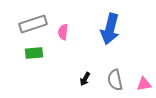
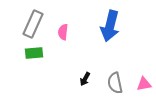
gray rectangle: rotated 48 degrees counterclockwise
blue arrow: moved 3 px up
gray semicircle: moved 3 px down
